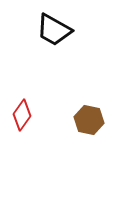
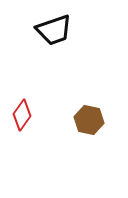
black trapezoid: rotated 48 degrees counterclockwise
